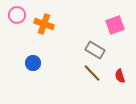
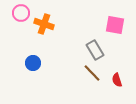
pink circle: moved 4 px right, 2 px up
pink square: rotated 30 degrees clockwise
gray rectangle: rotated 30 degrees clockwise
red semicircle: moved 3 px left, 4 px down
